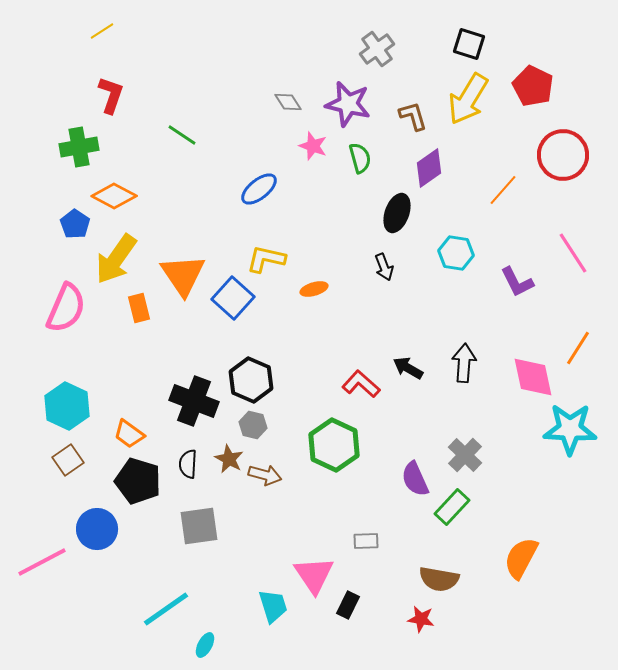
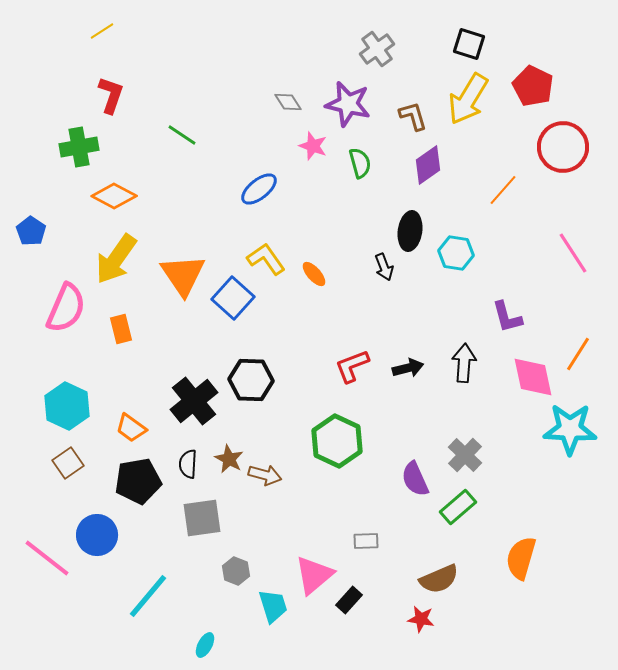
red circle at (563, 155): moved 8 px up
green semicircle at (360, 158): moved 5 px down
purple diamond at (429, 168): moved 1 px left, 3 px up
black ellipse at (397, 213): moved 13 px right, 18 px down; rotated 12 degrees counterclockwise
blue pentagon at (75, 224): moved 44 px left, 7 px down
yellow L-shape at (266, 259): rotated 42 degrees clockwise
purple L-shape at (517, 282): moved 10 px left, 35 px down; rotated 12 degrees clockwise
orange ellipse at (314, 289): moved 15 px up; rotated 64 degrees clockwise
orange rectangle at (139, 308): moved 18 px left, 21 px down
orange line at (578, 348): moved 6 px down
black arrow at (408, 368): rotated 136 degrees clockwise
black hexagon at (251, 380): rotated 21 degrees counterclockwise
red L-shape at (361, 384): moved 9 px left, 18 px up; rotated 63 degrees counterclockwise
black cross at (194, 401): rotated 30 degrees clockwise
gray hexagon at (253, 425): moved 17 px left, 146 px down; rotated 8 degrees clockwise
orange trapezoid at (129, 434): moved 2 px right, 6 px up
green hexagon at (334, 445): moved 3 px right, 4 px up
brown square at (68, 460): moved 3 px down
black pentagon at (138, 481): rotated 27 degrees counterclockwise
green rectangle at (452, 507): moved 6 px right; rotated 6 degrees clockwise
gray square at (199, 526): moved 3 px right, 8 px up
blue circle at (97, 529): moved 6 px down
orange semicircle at (521, 558): rotated 12 degrees counterclockwise
pink line at (42, 562): moved 5 px right, 4 px up; rotated 66 degrees clockwise
pink triangle at (314, 575): rotated 24 degrees clockwise
brown semicircle at (439, 579): rotated 33 degrees counterclockwise
black rectangle at (348, 605): moved 1 px right, 5 px up; rotated 16 degrees clockwise
cyan line at (166, 609): moved 18 px left, 13 px up; rotated 15 degrees counterclockwise
